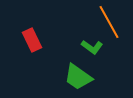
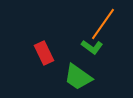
orange line: moved 6 px left, 2 px down; rotated 64 degrees clockwise
red rectangle: moved 12 px right, 13 px down
